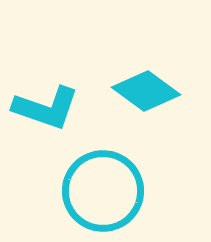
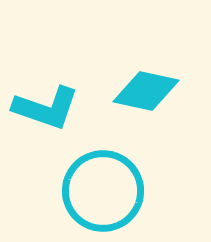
cyan diamond: rotated 24 degrees counterclockwise
